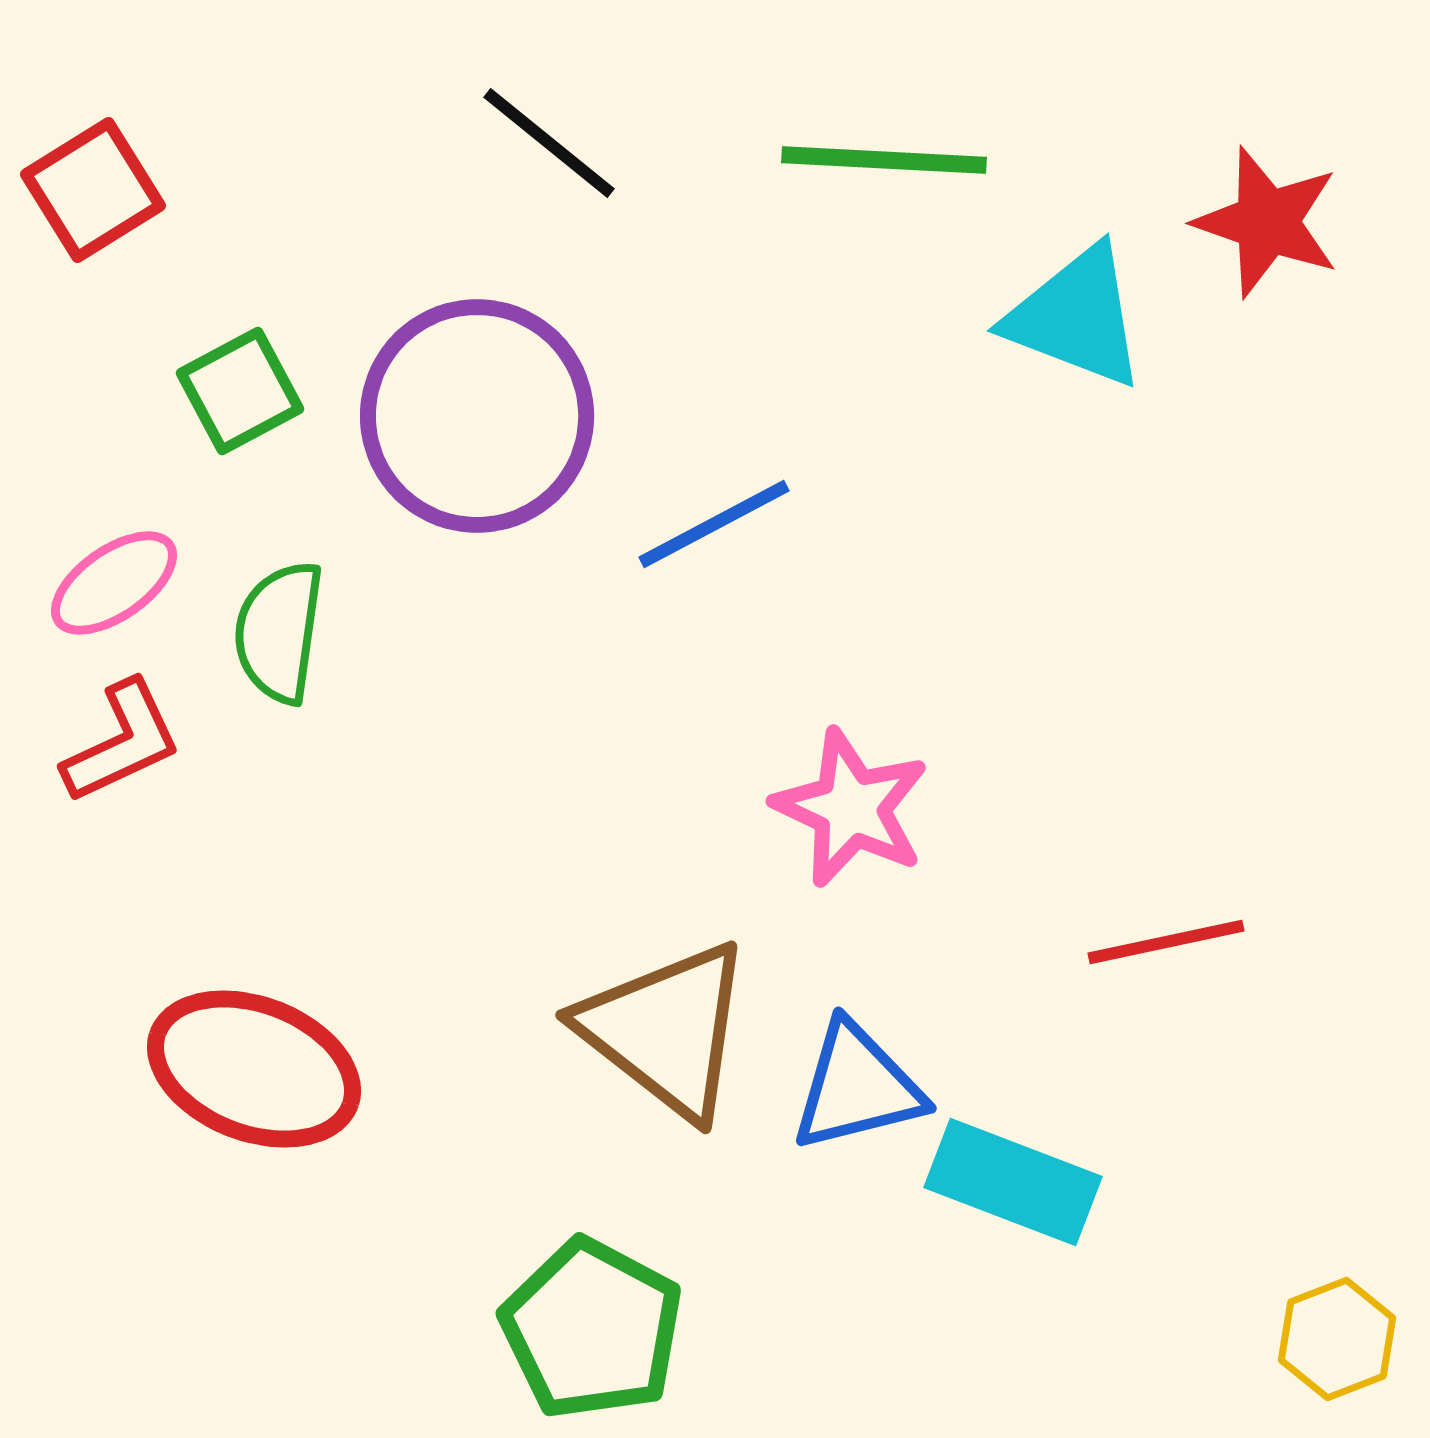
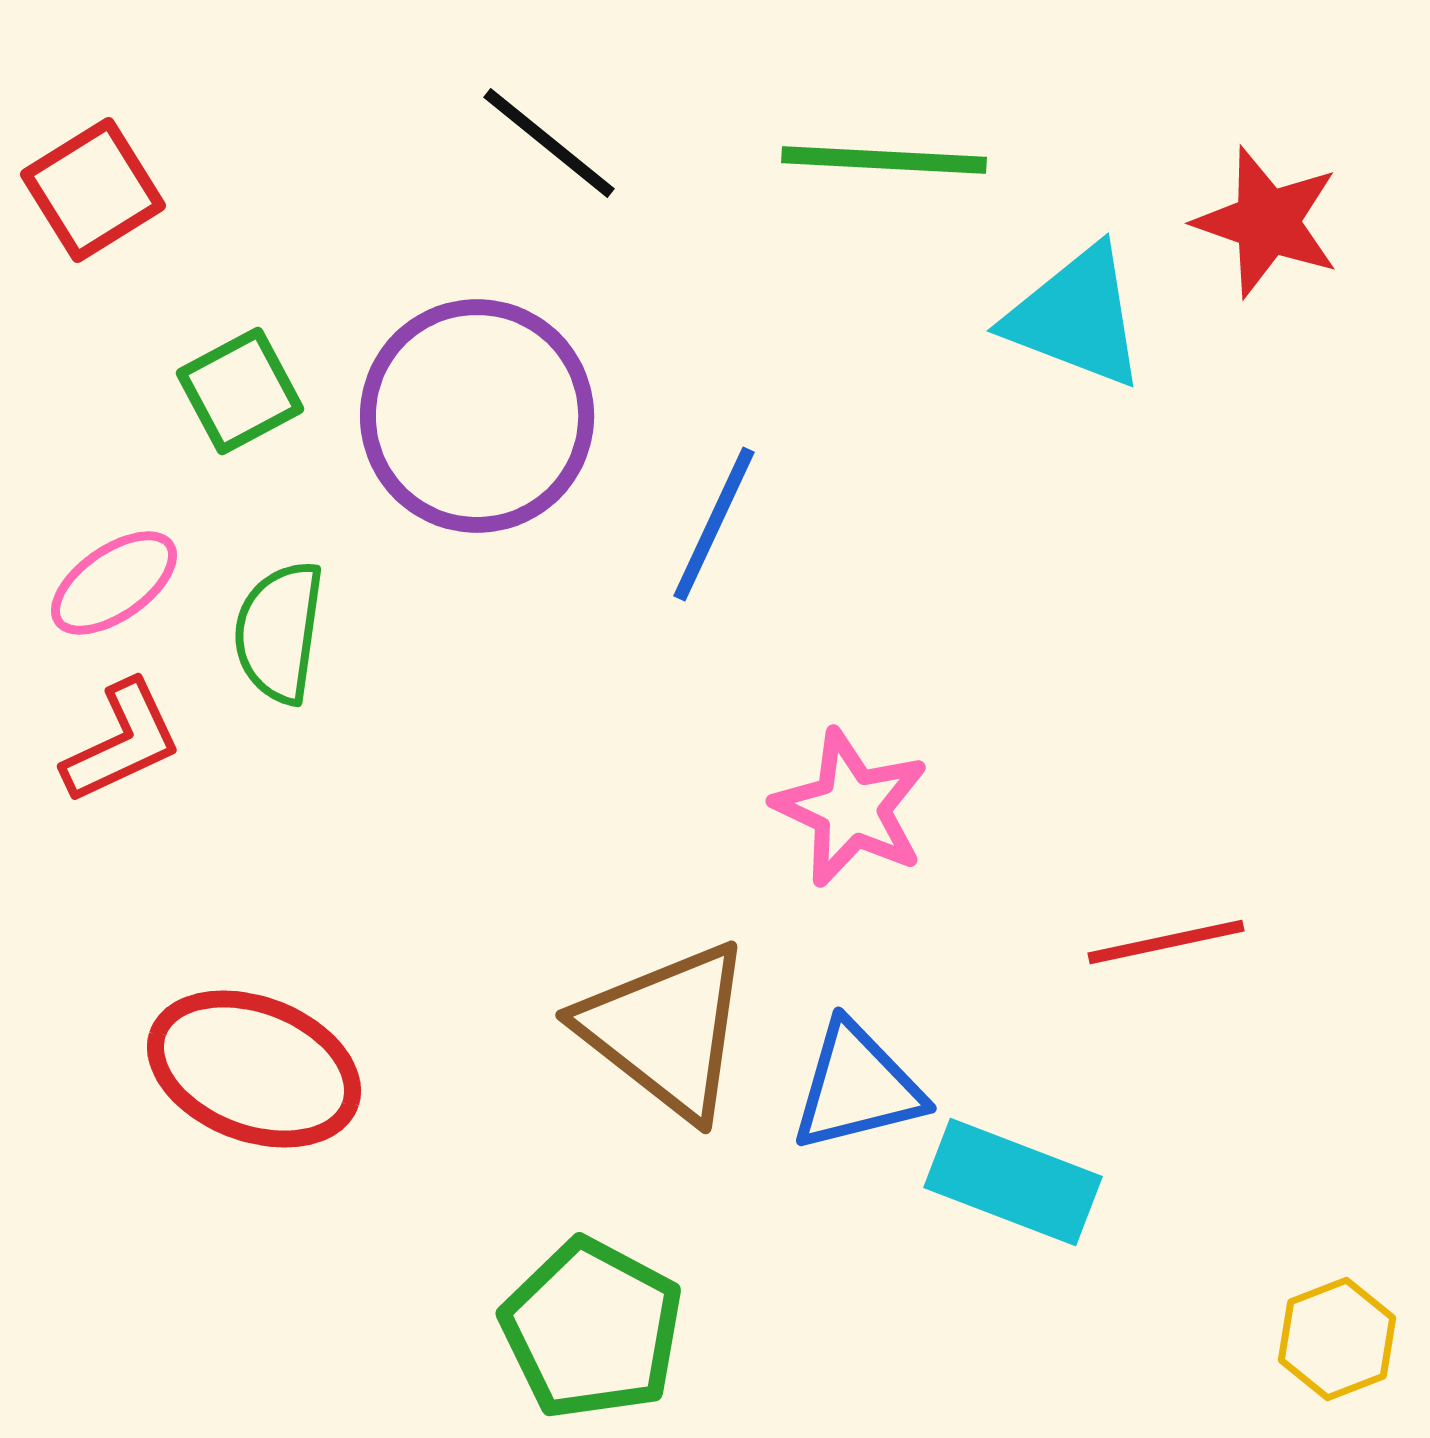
blue line: rotated 37 degrees counterclockwise
